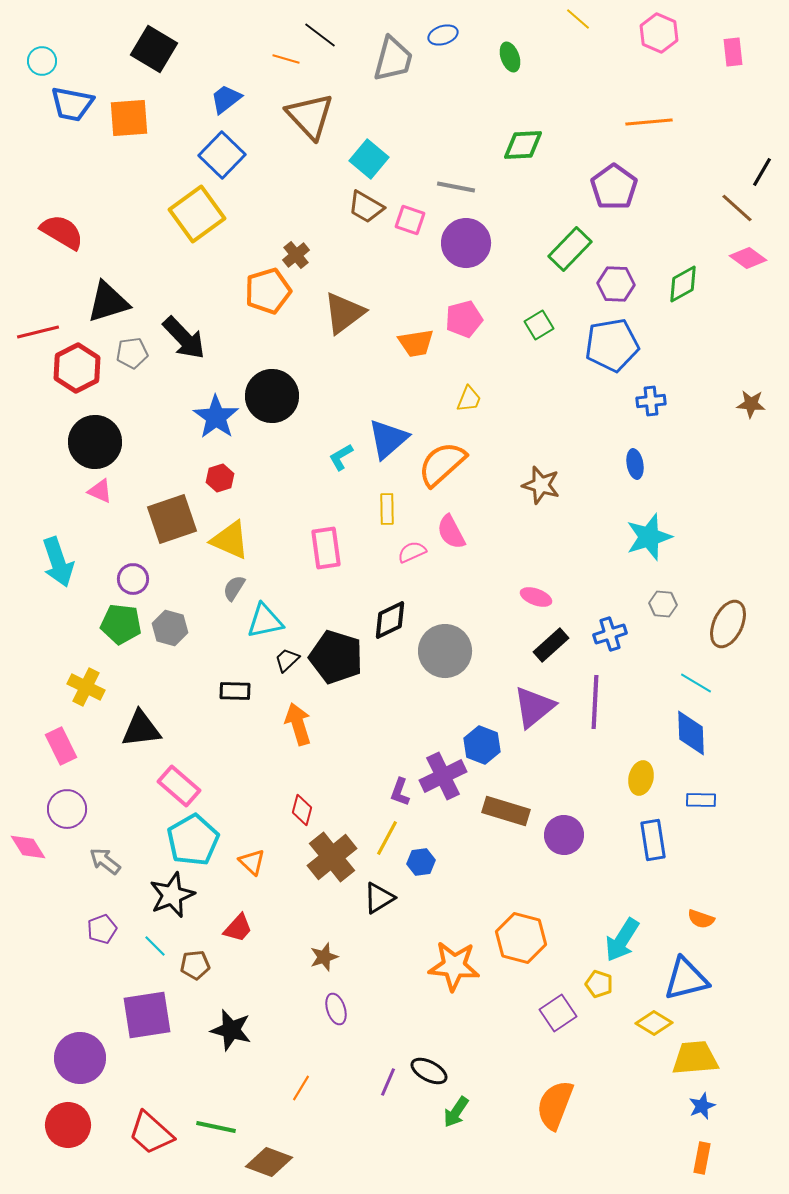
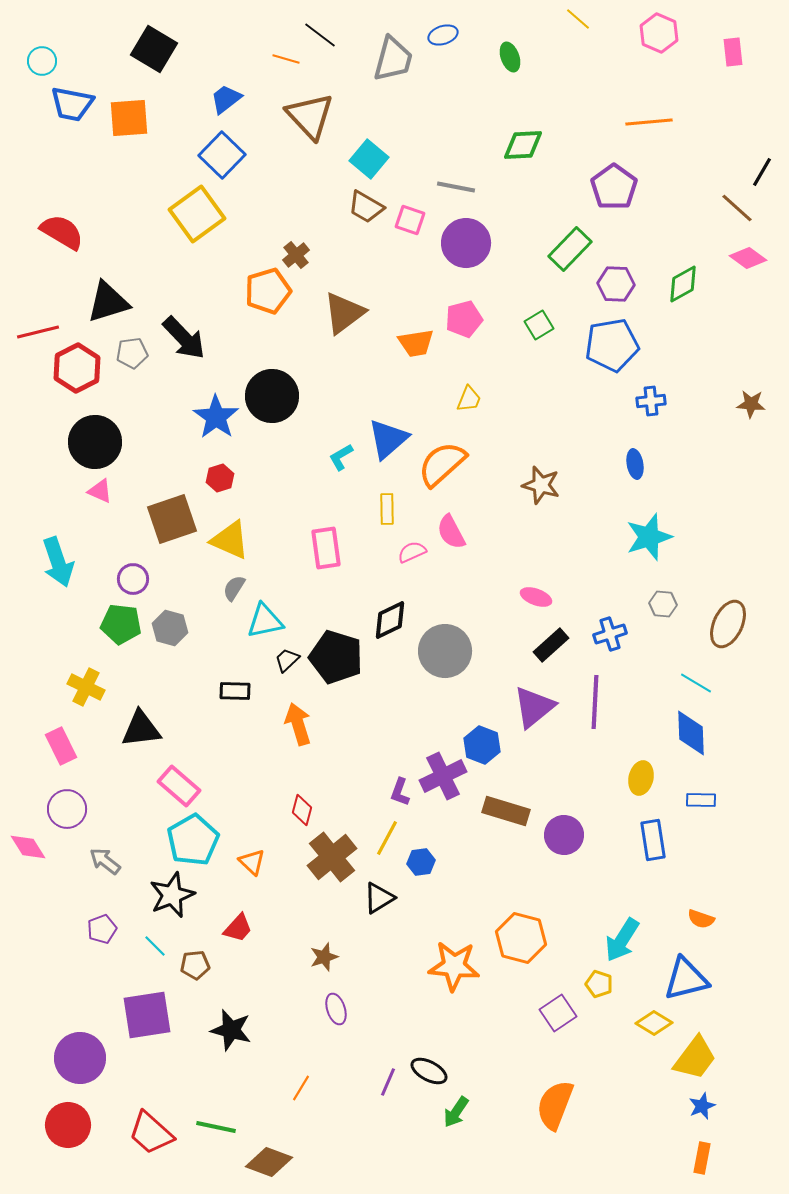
yellow trapezoid at (695, 1058): rotated 132 degrees clockwise
